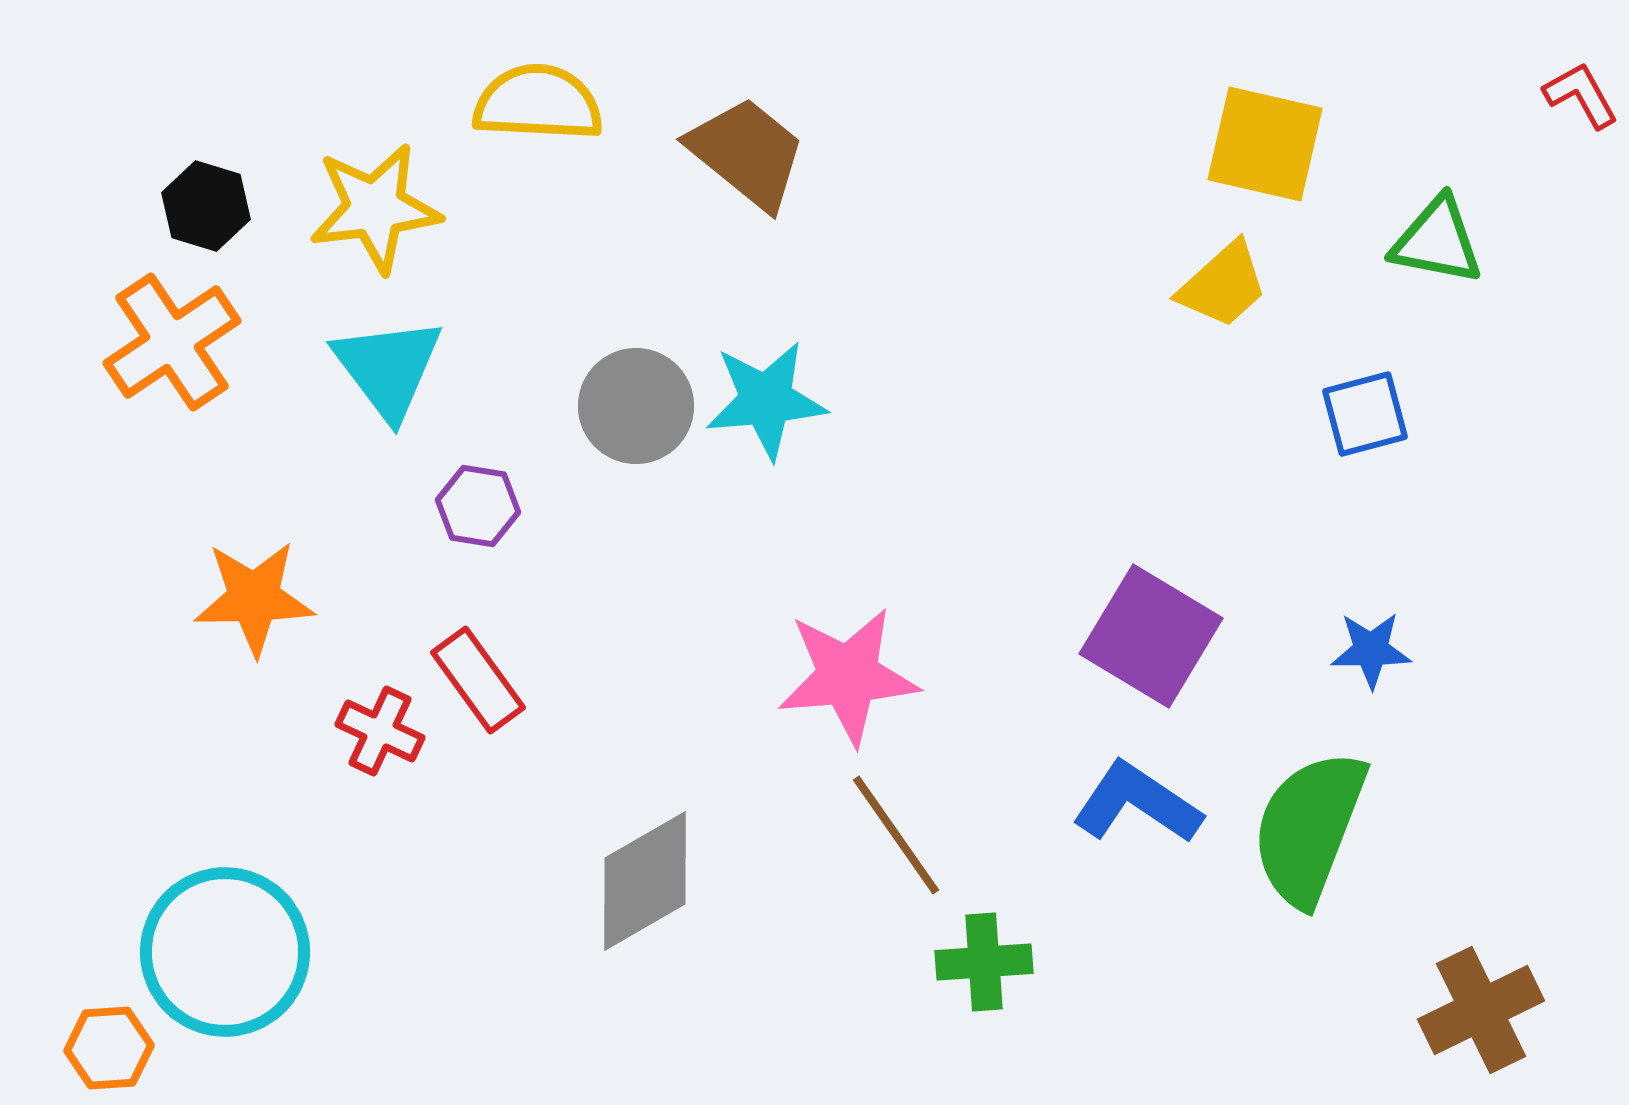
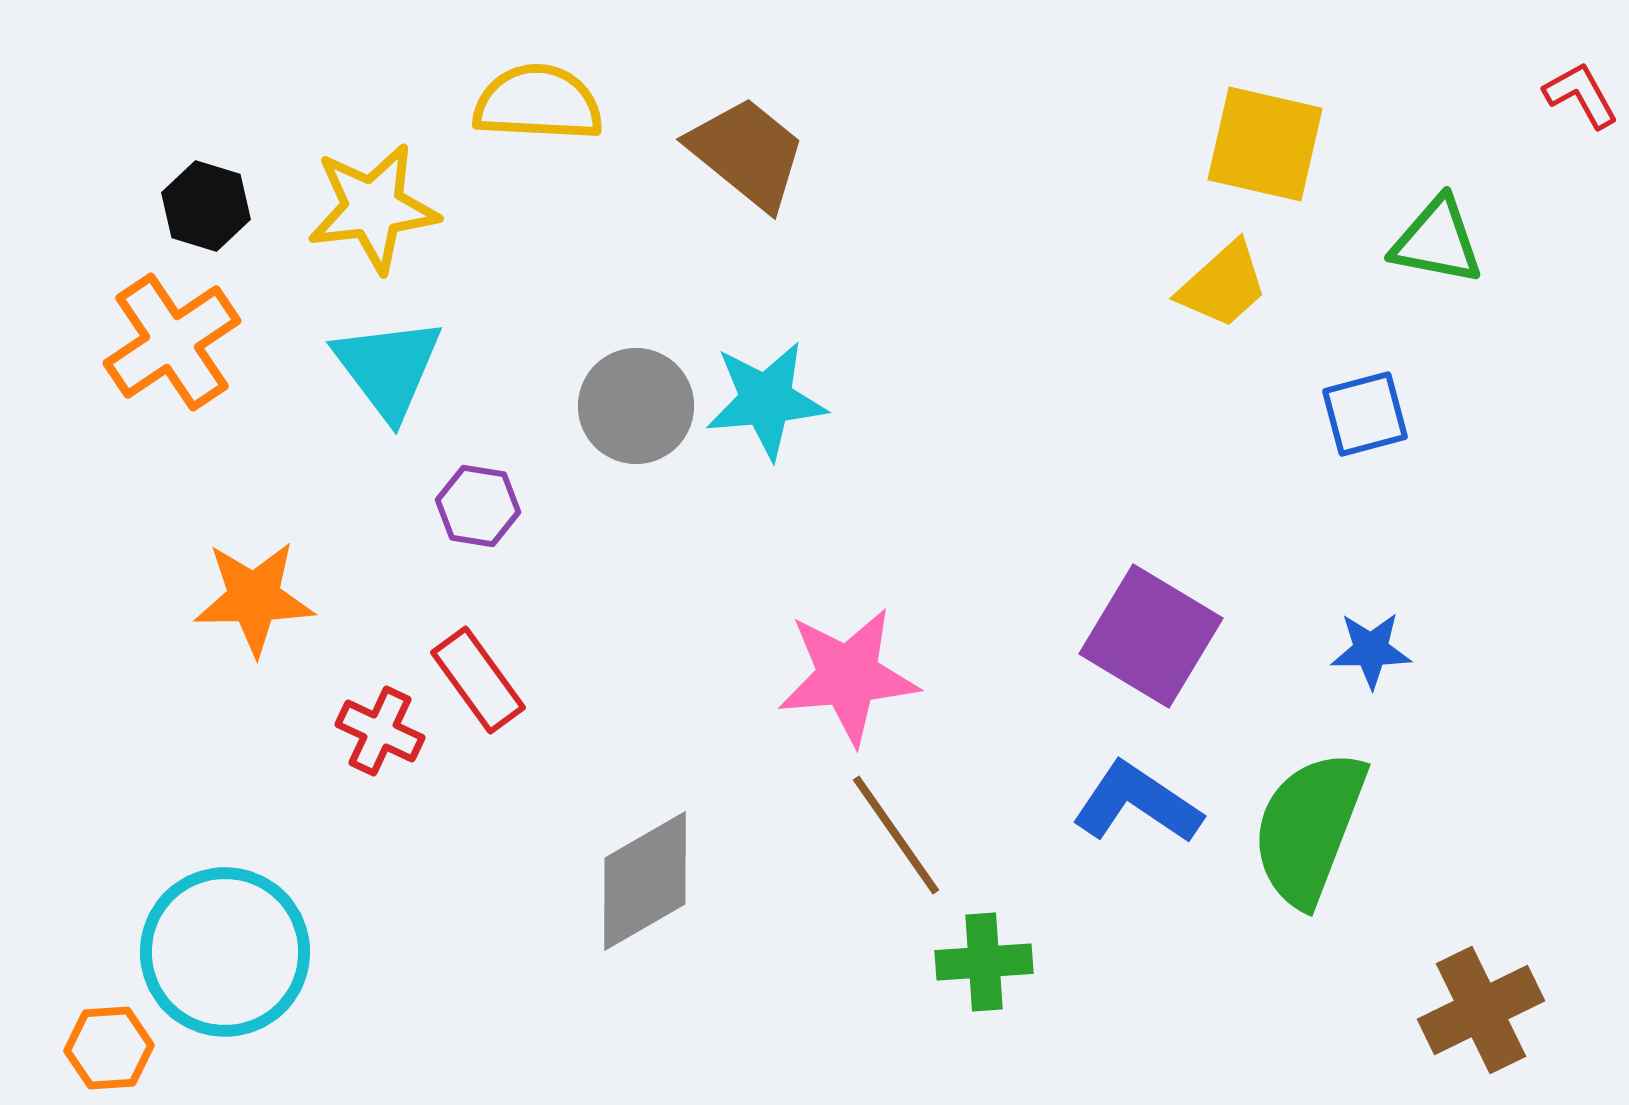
yellow star: moved 2 px left
